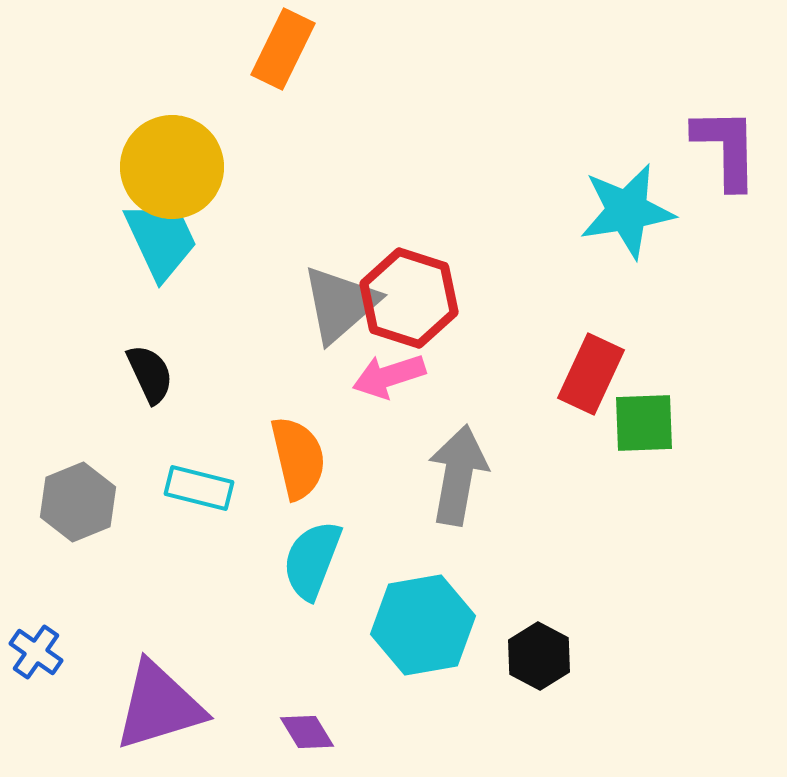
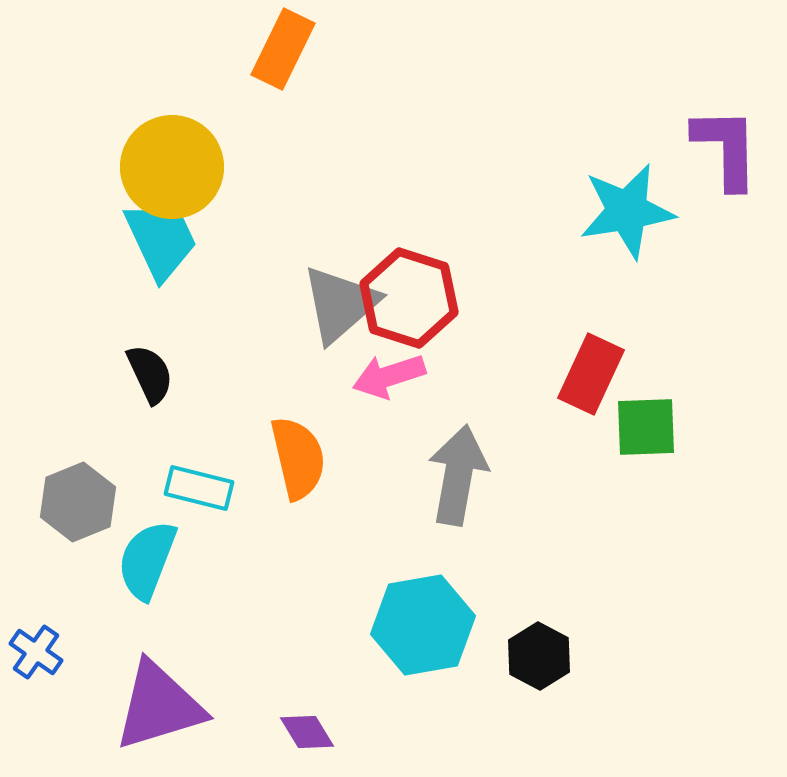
green square: moved 2 px right, 4 px down
cyan semicircle: moved 165 px left
